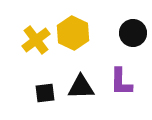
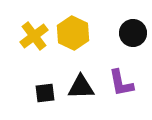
yellow cross: moved 2 px left, 4 px up
purple L-shape: moved 1 px down; rotated 12 degrees counterclockwise
